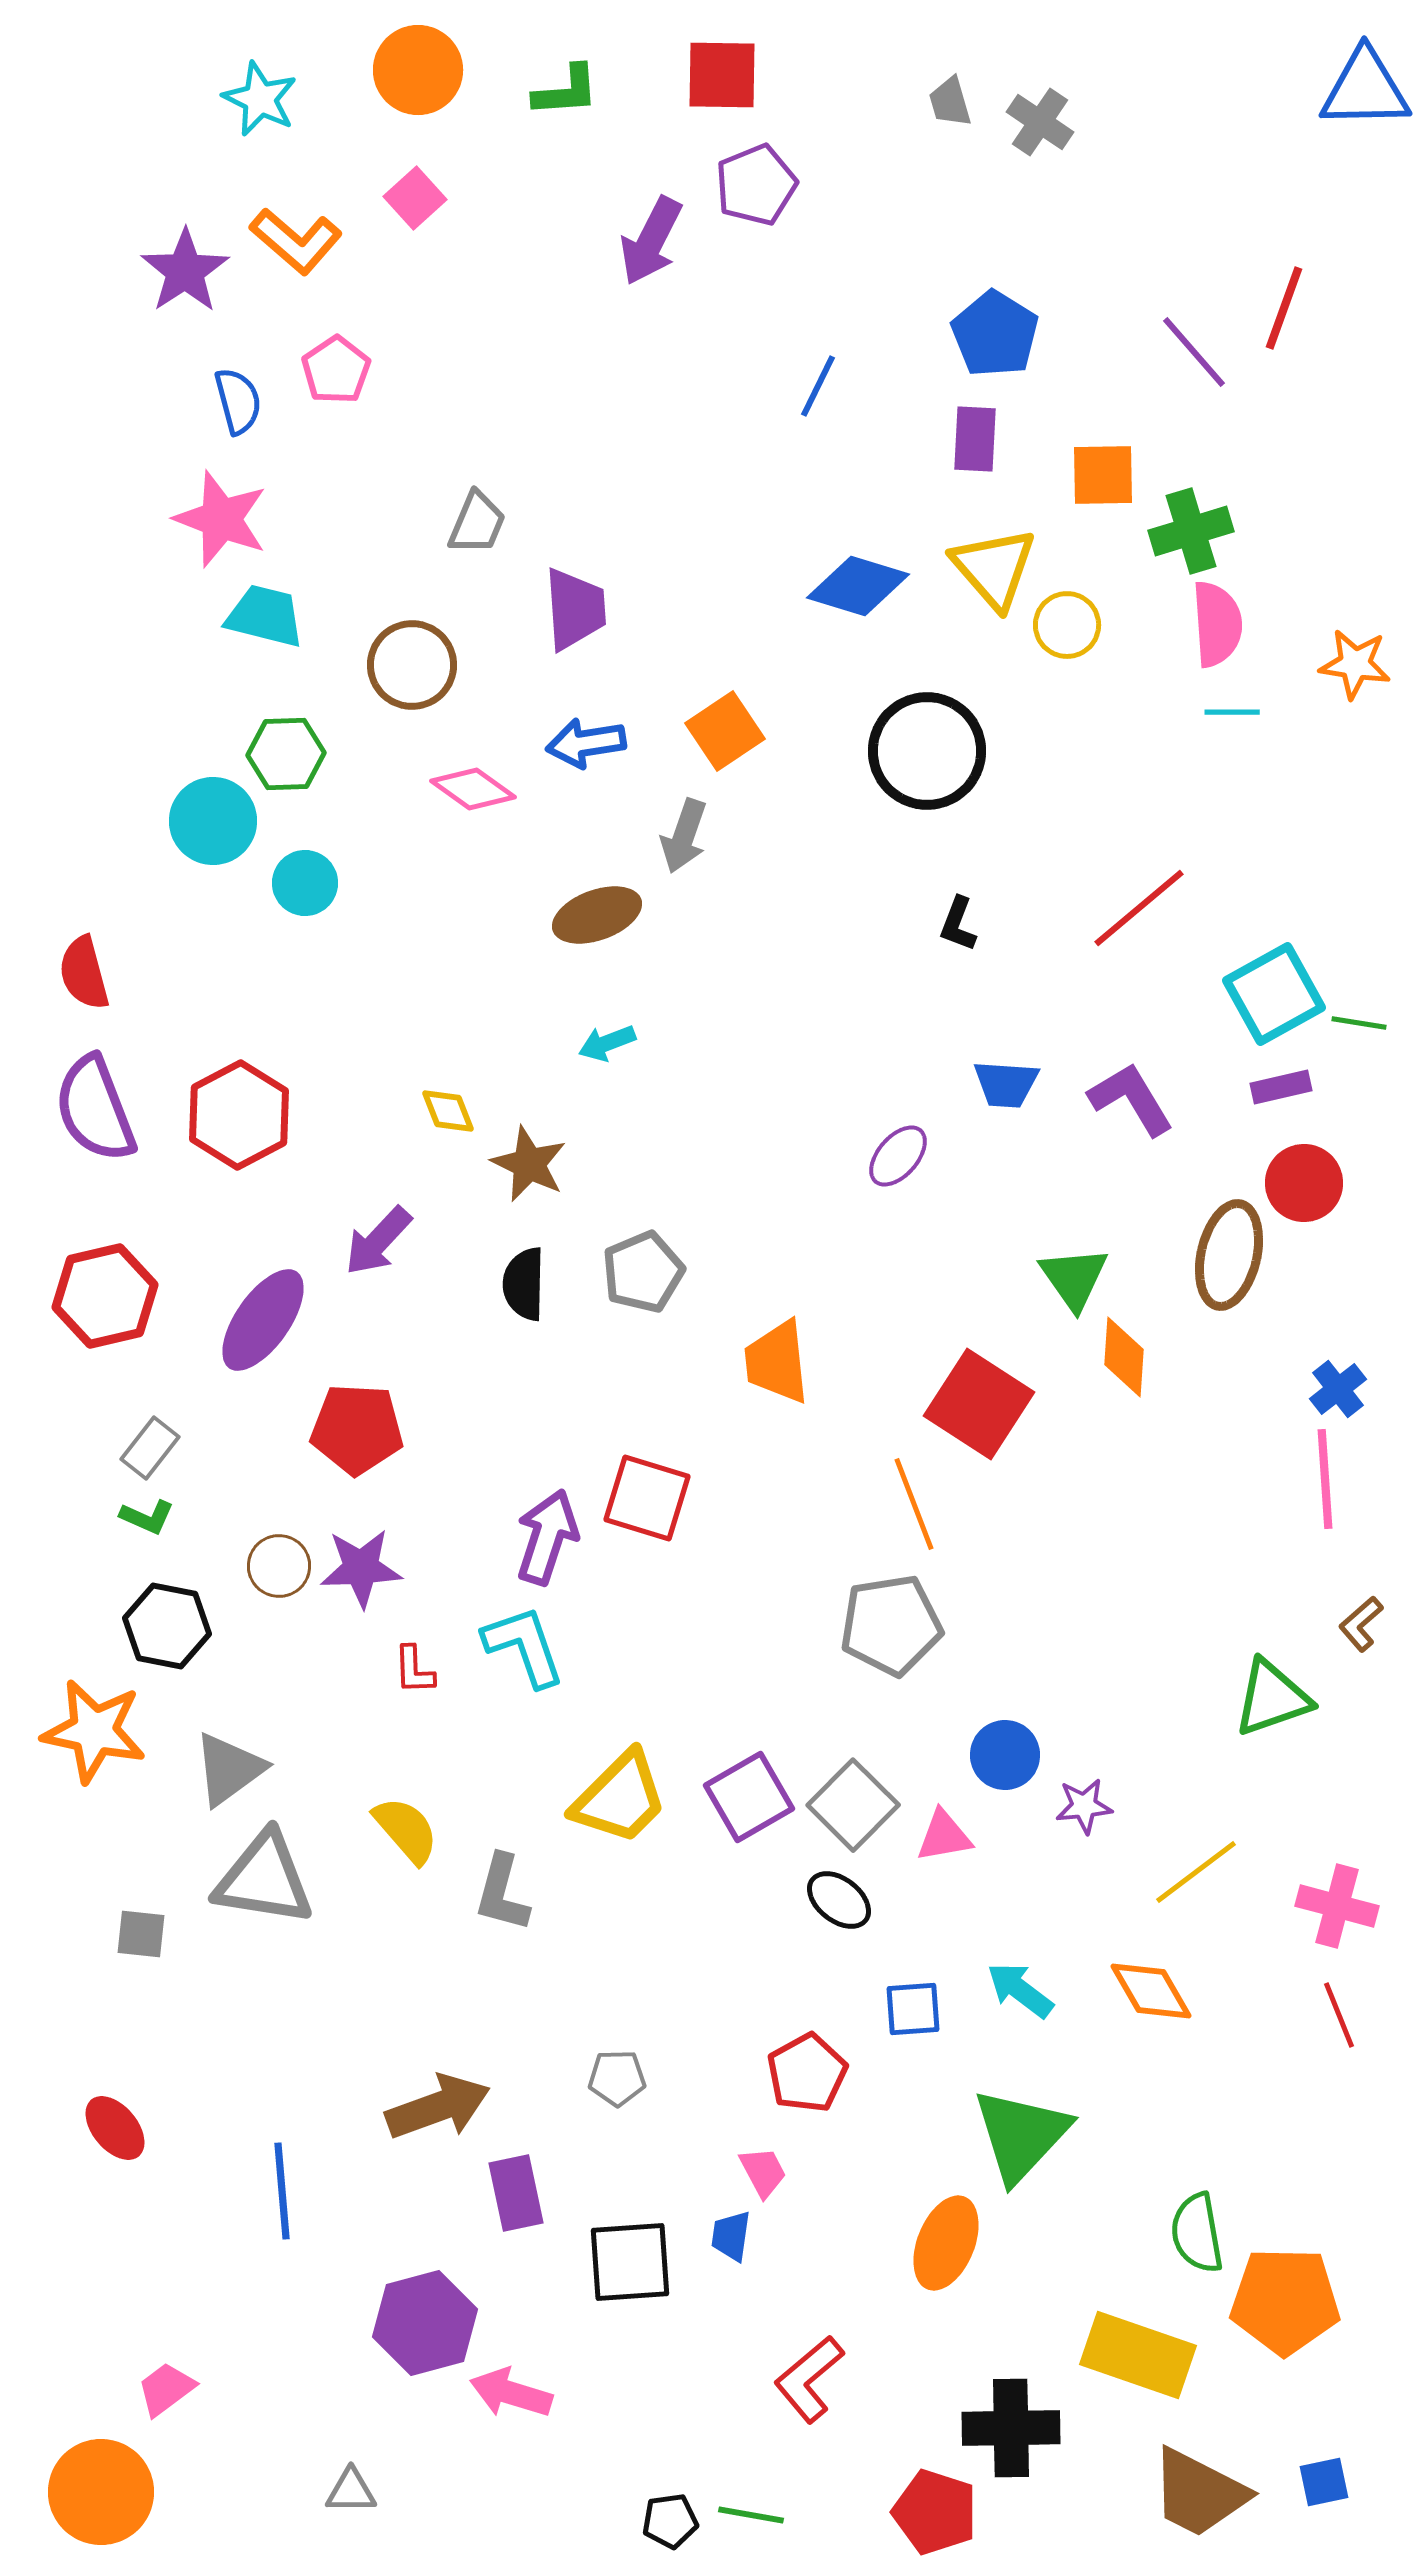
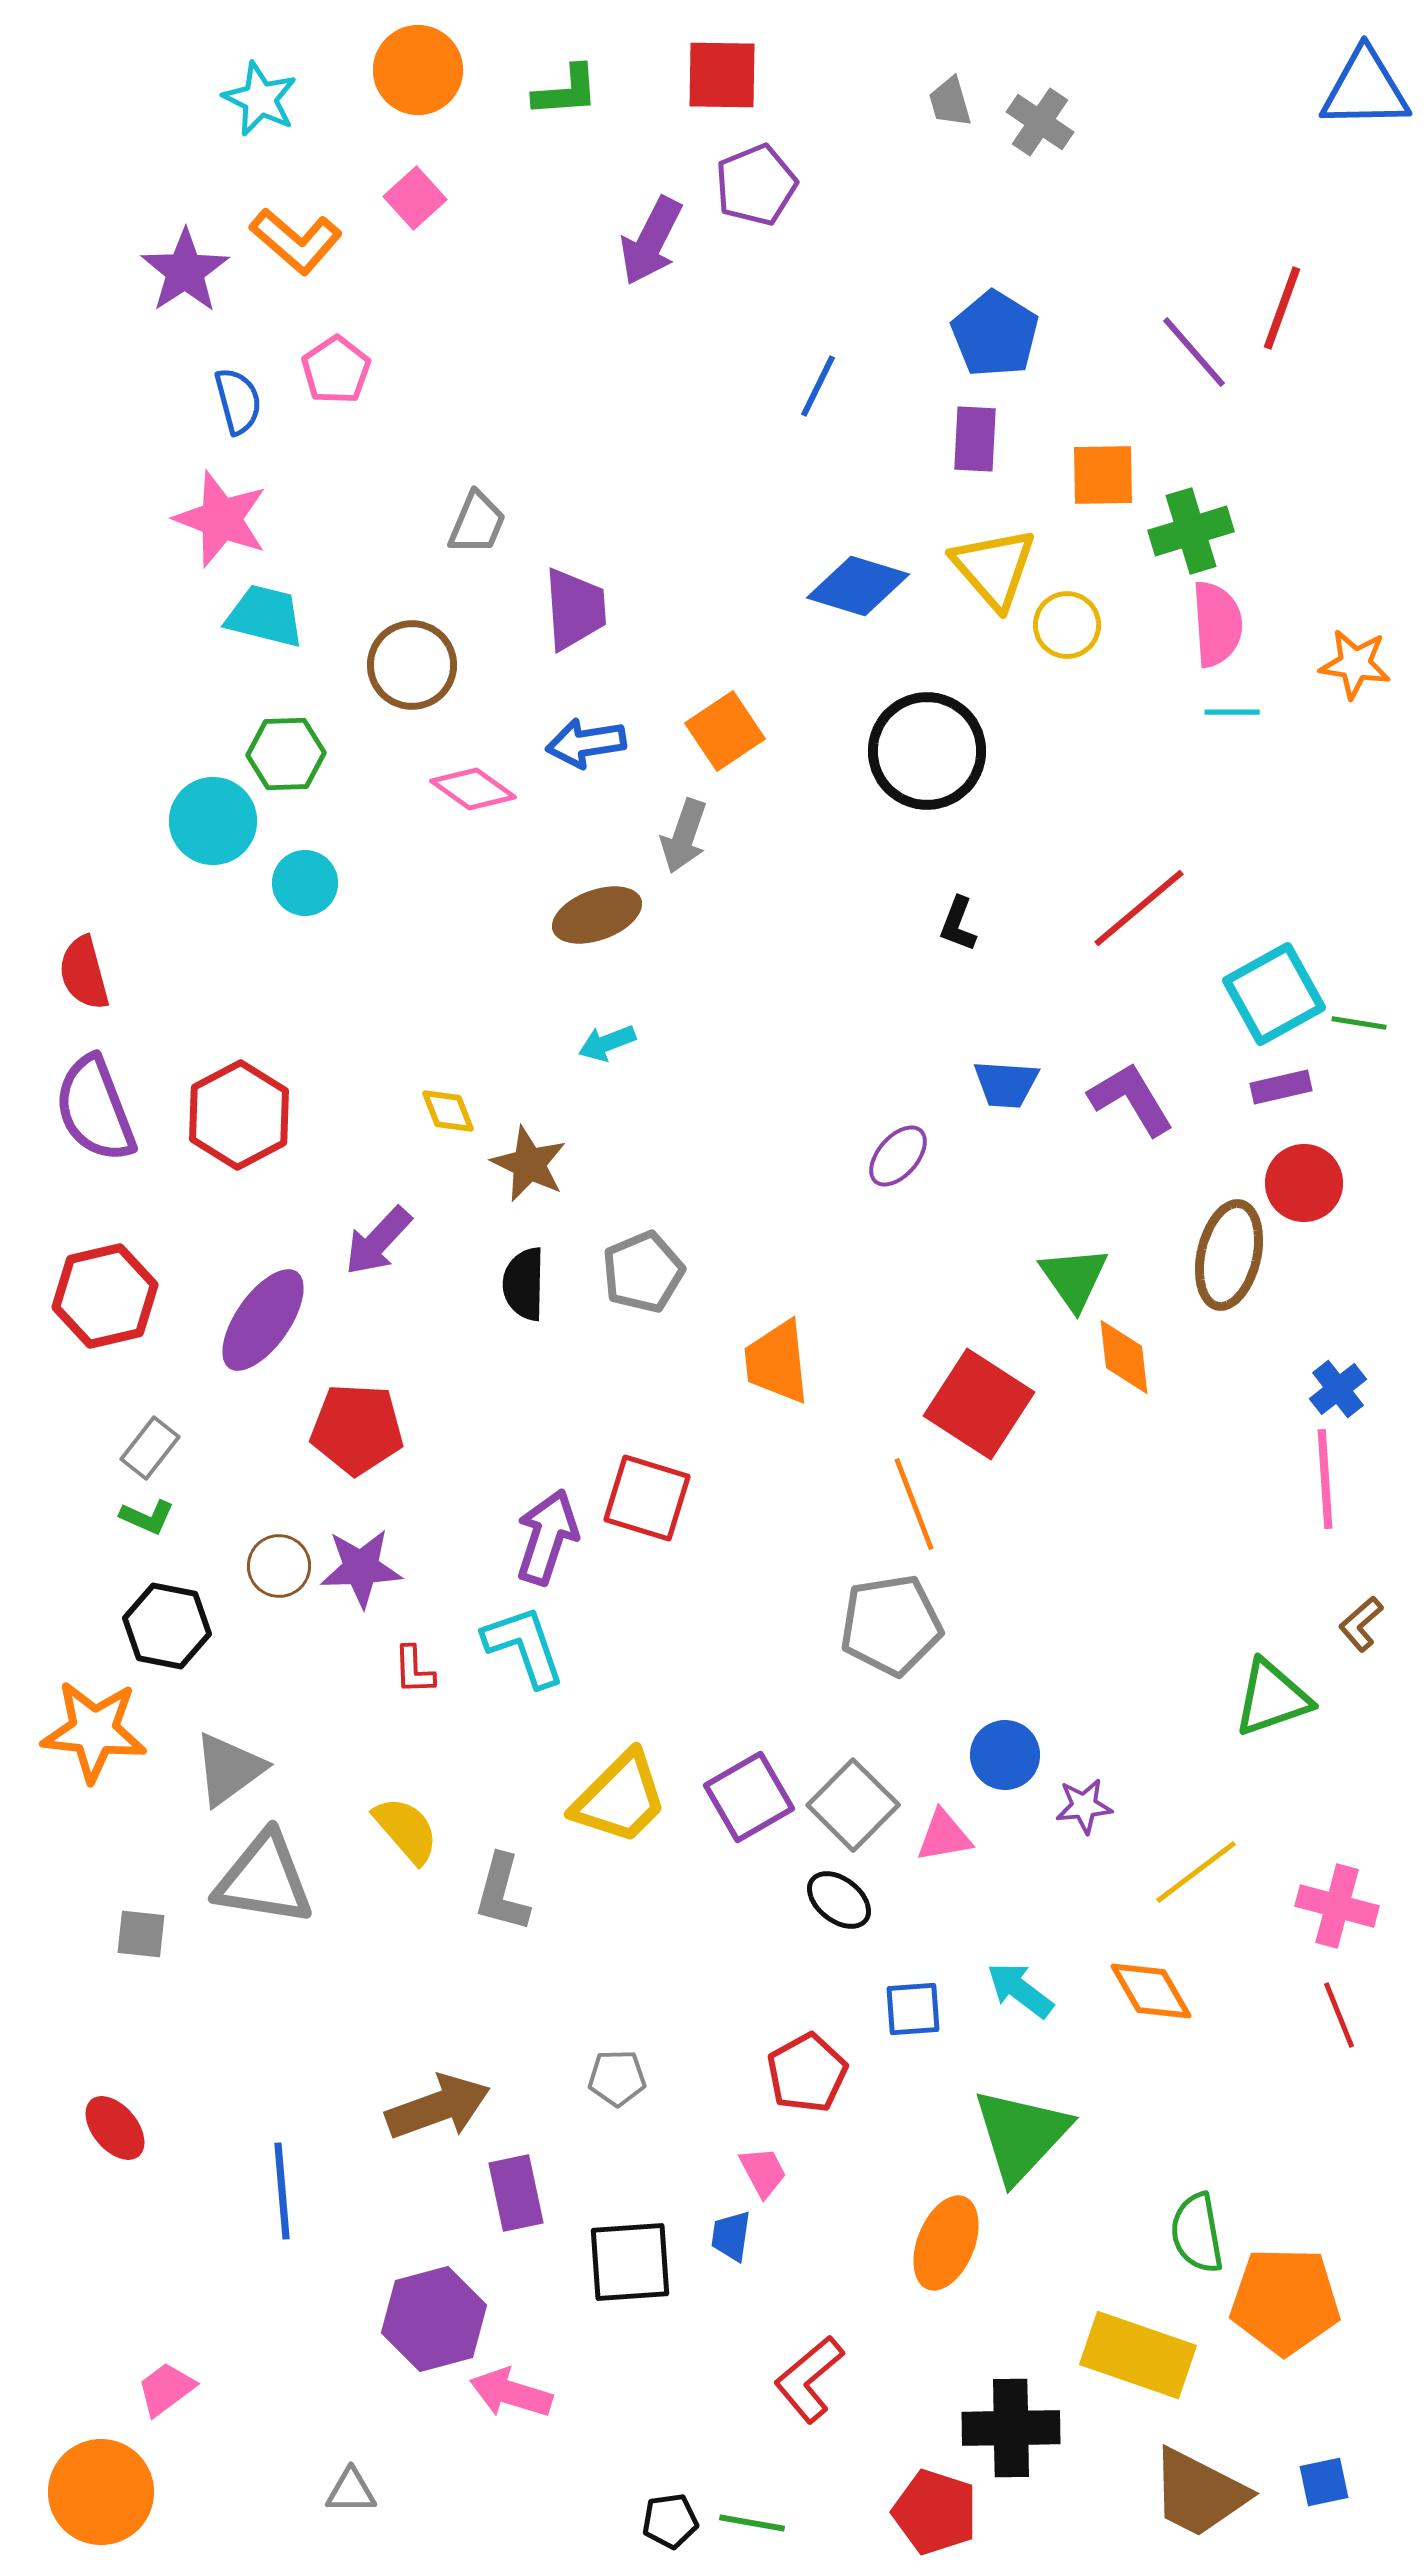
red line at (1284, 308): moved 2 px left
orange diamond at (1124, 1357): rotated 10 degrees counterclockwise
orange star at (94, 1731): rotated 6 degrees counterclockwise
purple hexagon at (425, 2323): moved 9 px right, 4 px up
green line at (751, 2515): moved 1 px right, 8 px down
